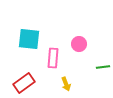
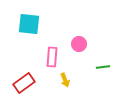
cyan square: moved 15 px up
pink rectangle: moved 1 px left, 1 px up
yellow arrow: moved 1 px left, 4 px up
